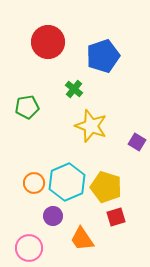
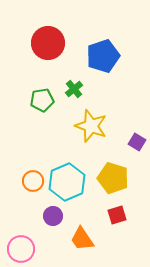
red circle: moved 1 px down
green cross: rotated 12 degrees clockwise
green pentagon: moved 15 px right, 7 px up
orange circle: moved 1 px left, 2 px up
yellow pentagon: moved 7 px right, 9 px up
red square: moved 1 px right, 2 px up
pink circle: moved 8 px left, 1 px down
